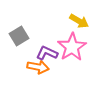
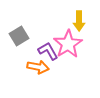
yellow arrow: rotated 60 degrees clockwise
pink star: moved 4 px left, 3 px up
purple L-shape: moved 1 px right, 2 px up; rotated 35 degrees clockwise
